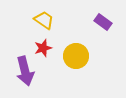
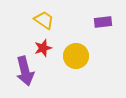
purple rectangle: rotated 42 degrees counterclockwise
